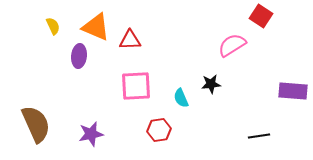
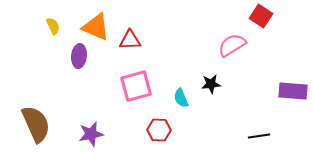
pink square: rotated 12 degrees counterclockwise
red hexagon: rotated 10 degrees clockwise
